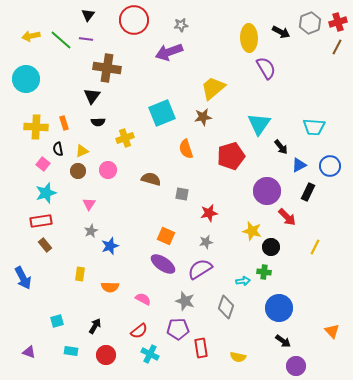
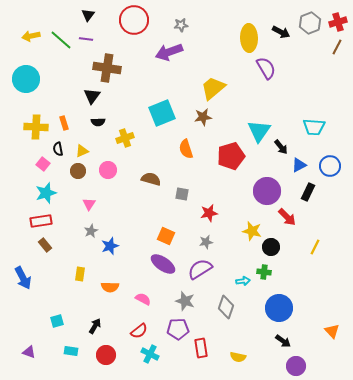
cyan triangle at (259, 124): moved 7 px down
